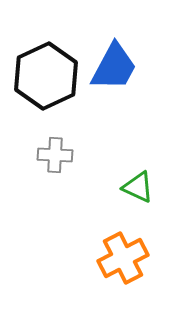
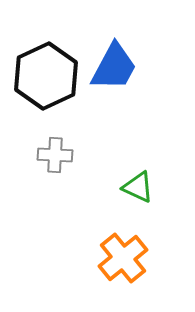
orange cross: rotated 12 degrees counterclockwise
